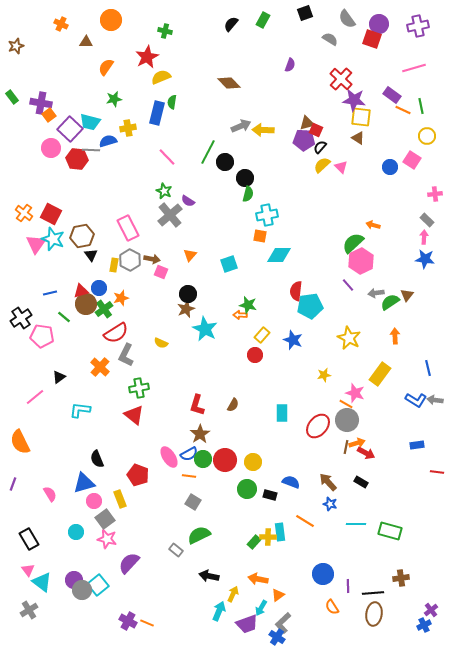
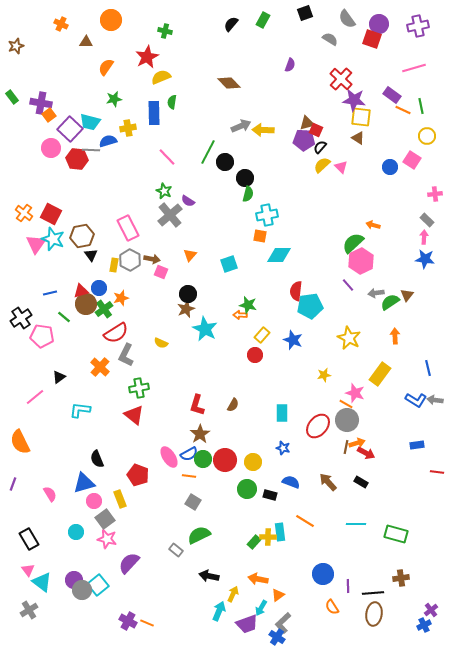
blue rectangle at (157, 113): moved 3 px left; rotated 15 degrees counterclockwise
blue star at (330, 504): moved 47 px left, 56 px up
green rectangle at (390, 531): moved 6 px right, 3 px down
